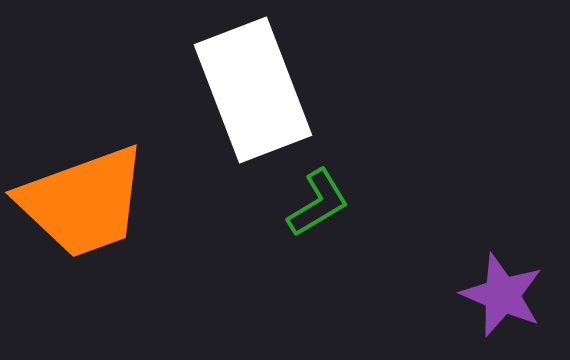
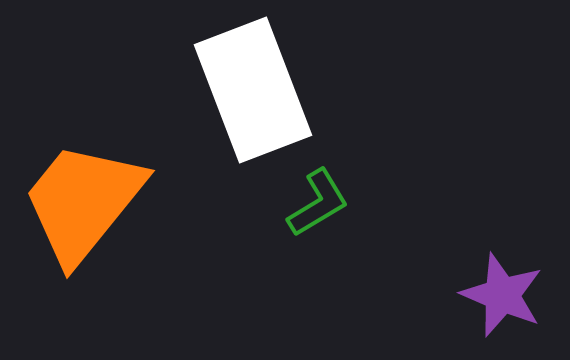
orange trapezoid: rotated 149 degrees clockwise
